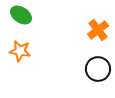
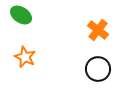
orange cross: rotated 15 degrees counterclockwise
orange star: moved 5 px right, 6 px down; rotated 15 degrees clockwise
